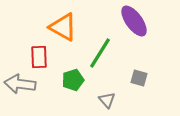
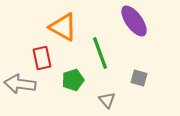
green line: rotated 52 degrees counterclockwise
red rectangle: moved 3 px right, 1 px down; rotated 10 degrees counterclockwise
